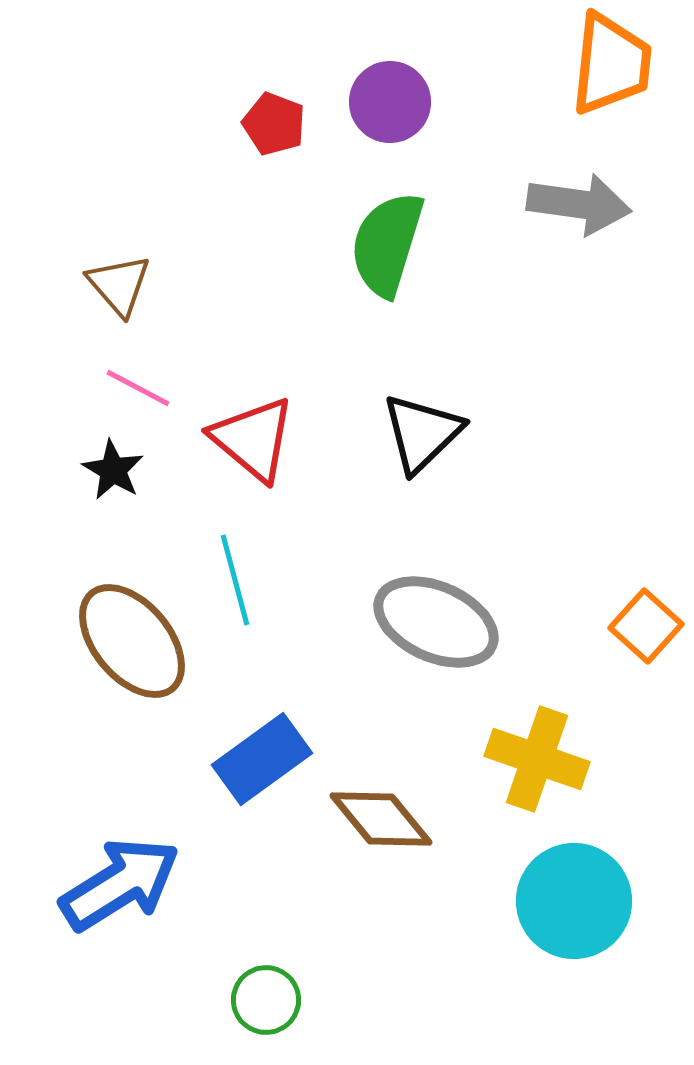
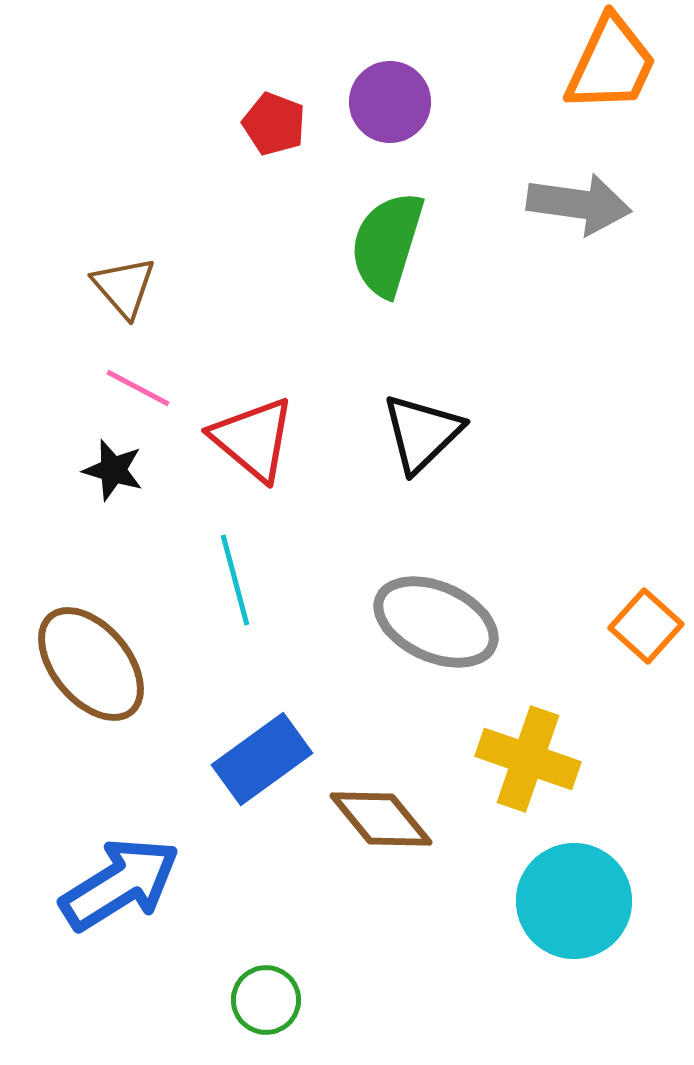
orange trapezoid: rotated 19 degrees clockwise
brown triangle: moved 5 px right, 2 px down
black star: rotated 14 degrees counterclockwise
brown ellipse: moved 41 px left, 23 px down
yellow cross: moved 9 px left
